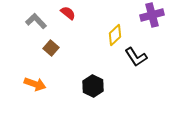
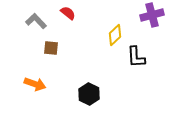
brown square: rotated 35 degrees counterclockwise
black L-shape: rotated 30 degrees clockwise
black hexagon: moved 4 px left, 8 px down
